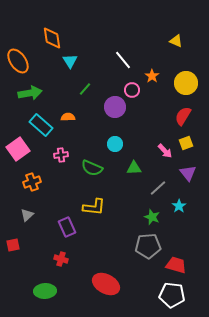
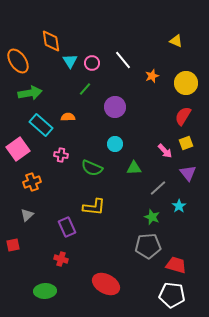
orange diamond: moved 1 px left, 3 px down
orange star: rotated 16 degrees clockwise
pink circle: moved 40 px left, 27 px up
pink cross: rotated 16 degrees clockwise
